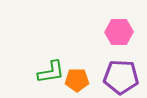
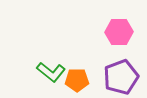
green L-shape: rotated 48 degrees clockwise
purple pentagon: rotated 24 degrees counterclockwise
